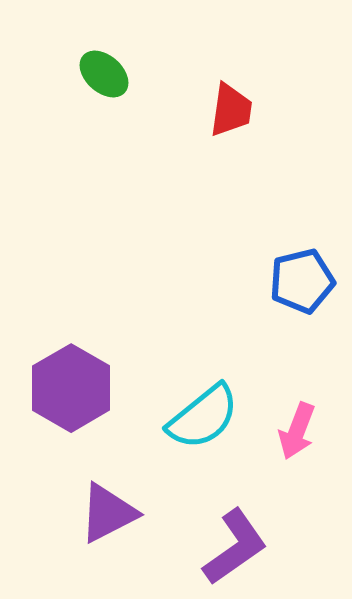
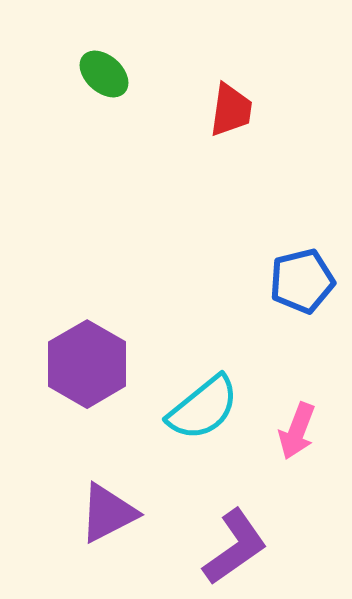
purple hexagon: moved 16 px right, 24 px up
cyan semicircle: moved 9 px up
